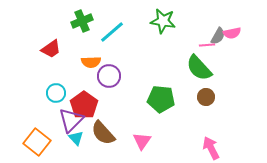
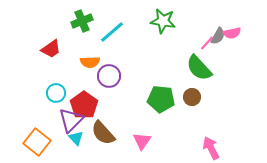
pink line: moved 2 px up; rotated 42 degrees counterclockwise
orange semicircle: moved 1 px left
brown circle: moved 14 px left
